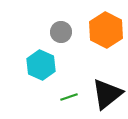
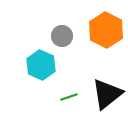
gray circle: moved 1 px right, 4 px down
